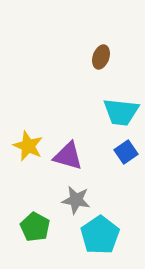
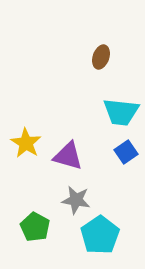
yellow star: moved 2 px left, 3 px up; rotated 8 degrees clockwise
